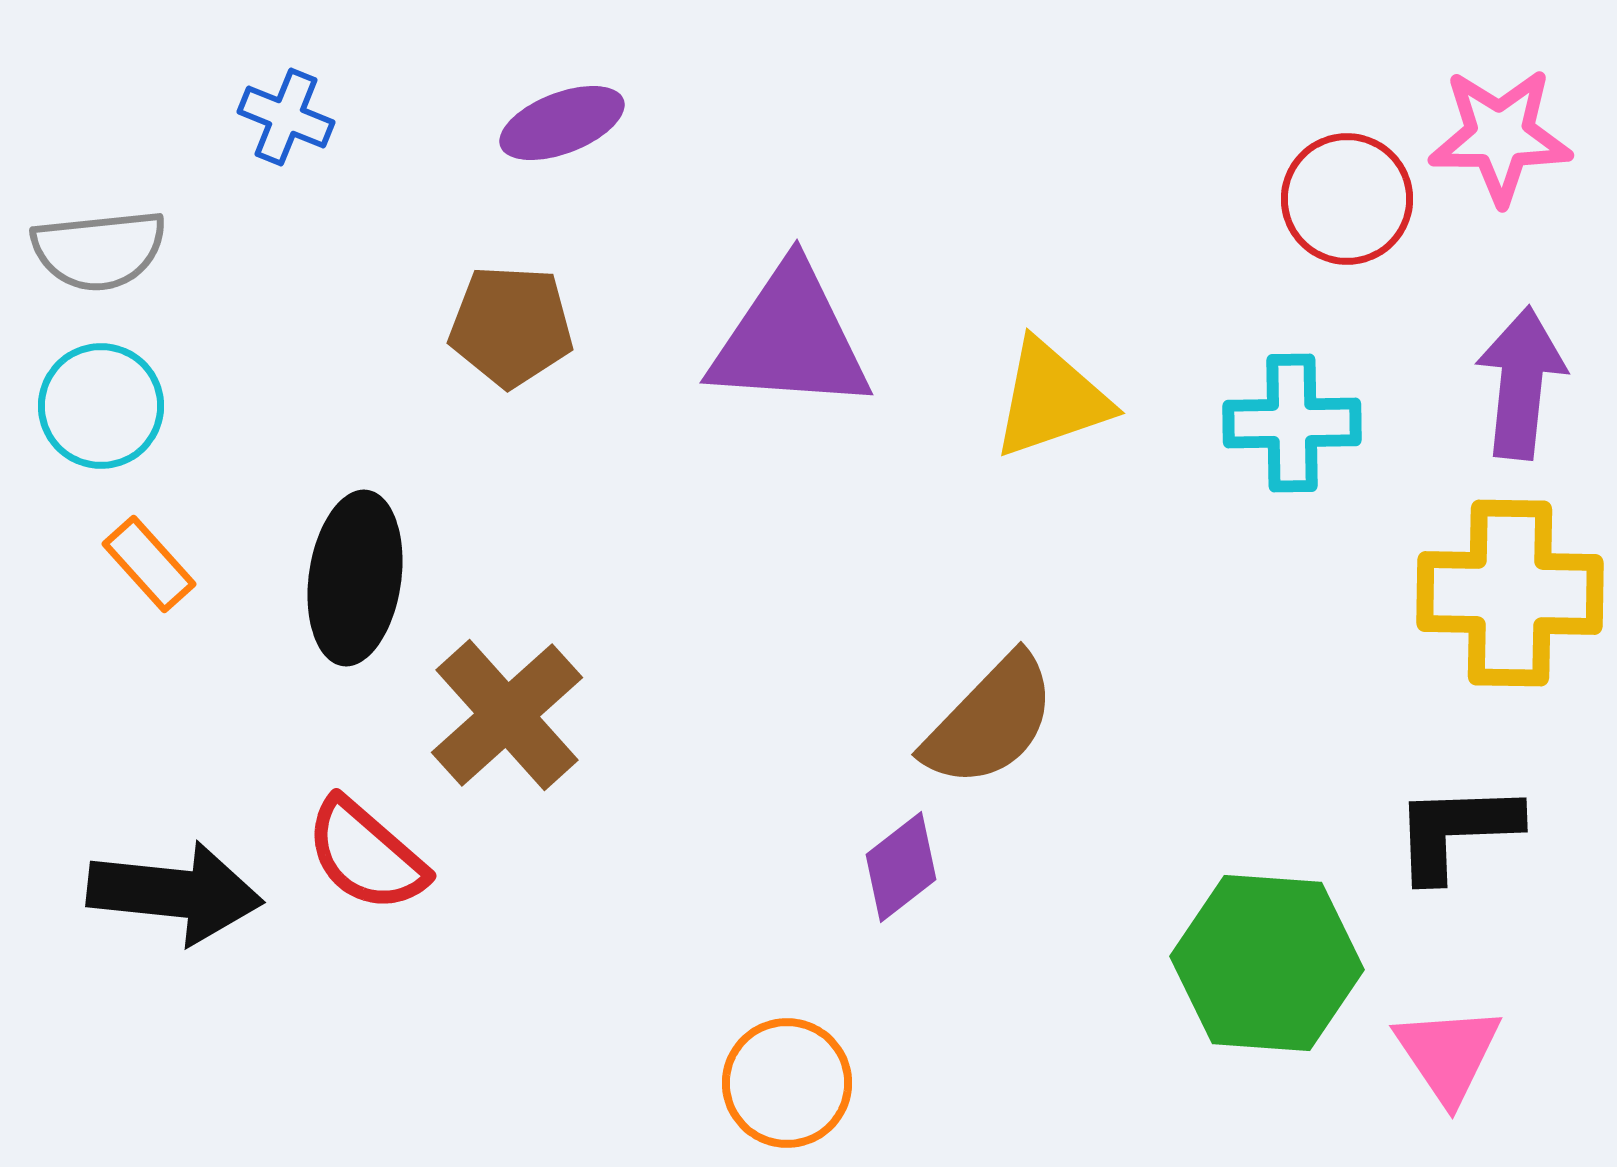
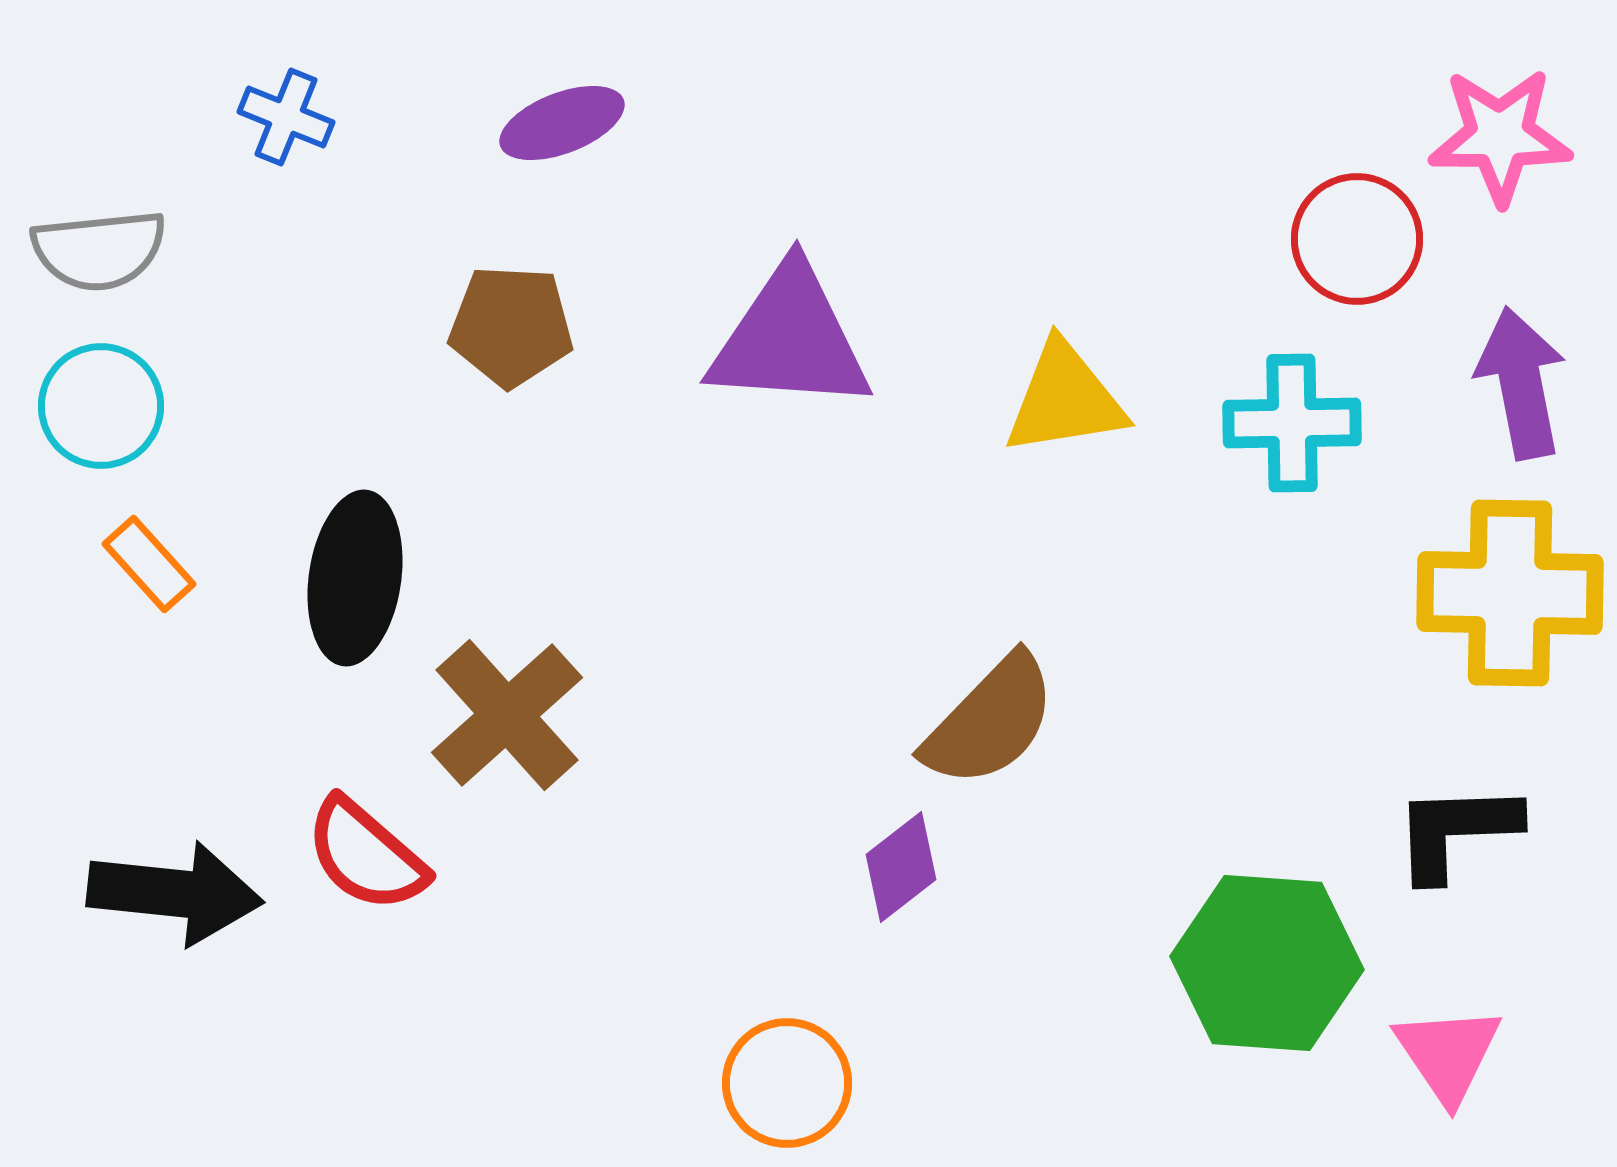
red circle: moved 10 px right, 40 px down
purple arrow: rotated 17 degrees counterclockwise
yellow triangle: moved 14 px right; rotated 10 degrees clockwise
